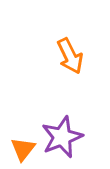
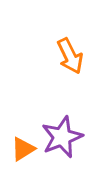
orange triangle: rotated 20 degrees clockwise
